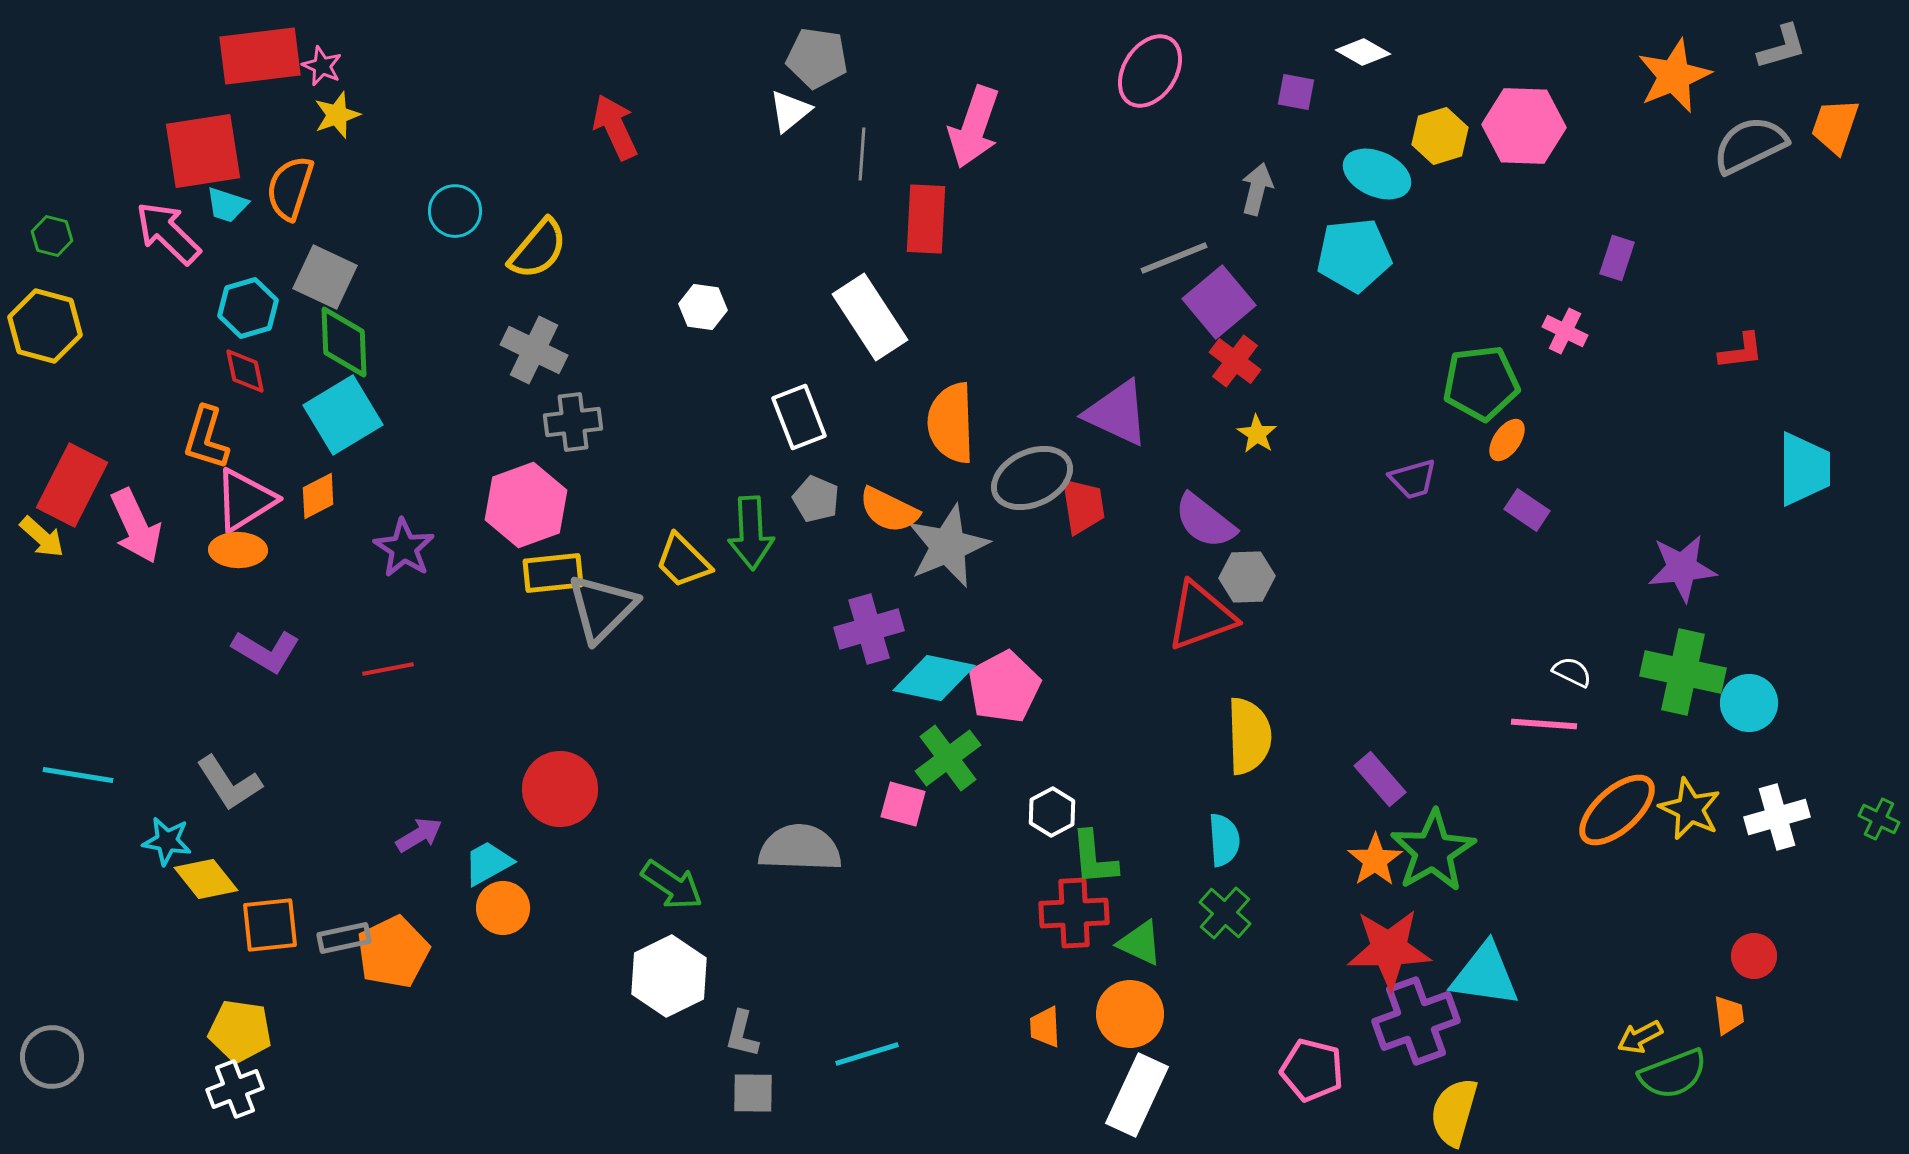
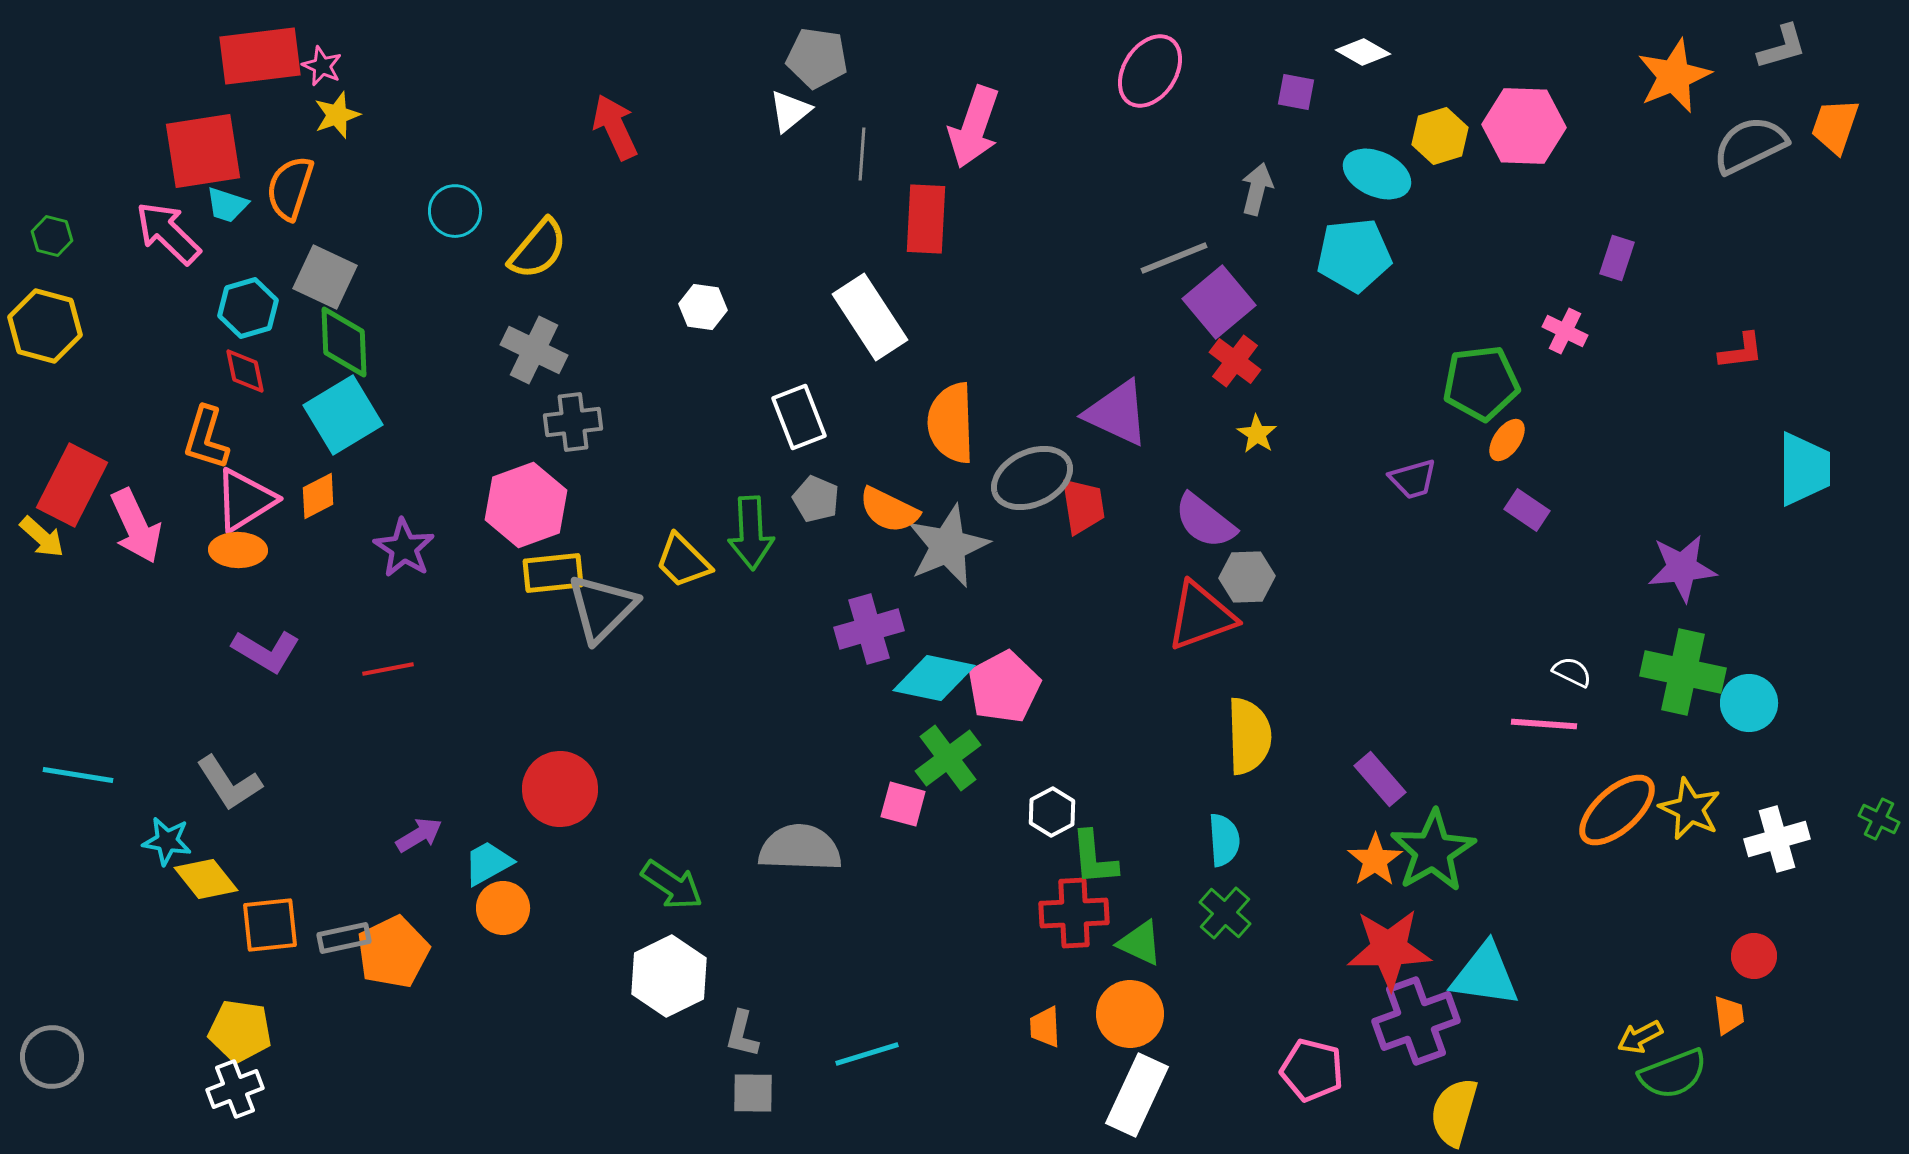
white cross at (1777, 817): moved 22 px down
